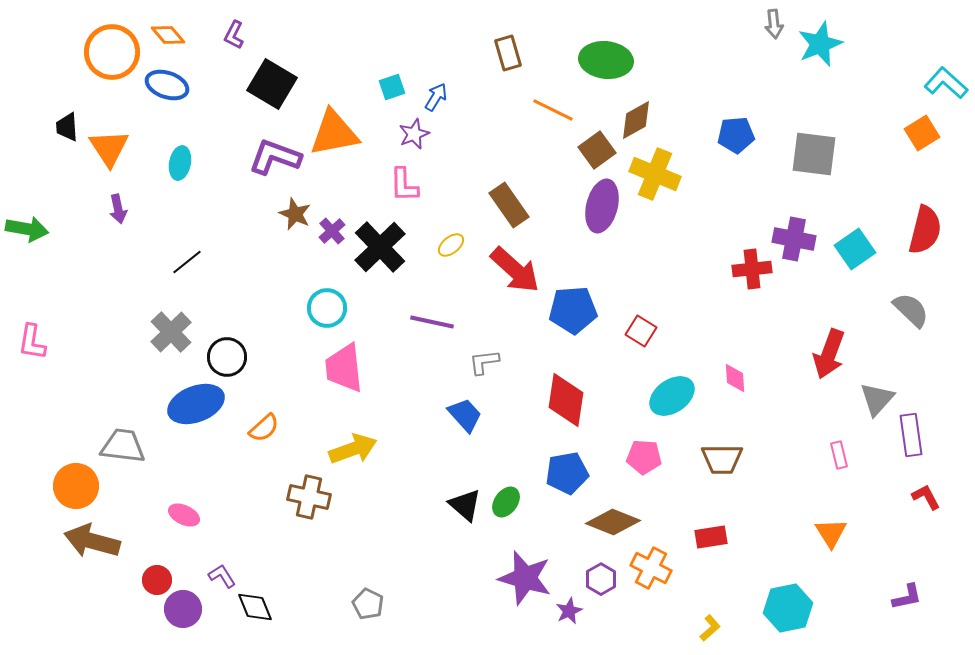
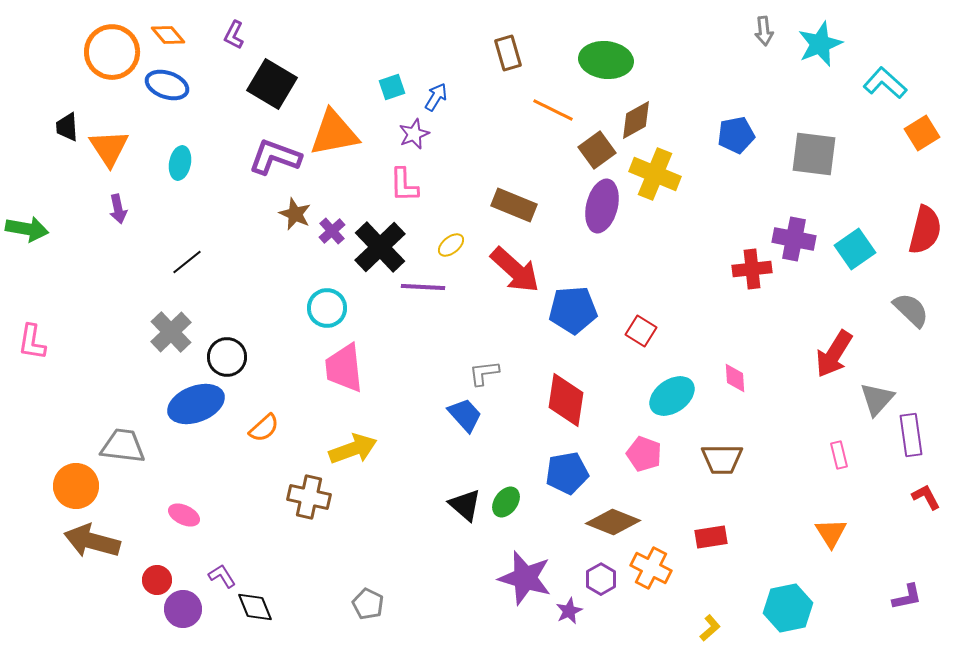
gray arrow at (774, 24): moved 10 px left, 7 px down
cyan L-shape at (946, 83): moved 61 px left
blue pentagon at (736, 135): rotated 6 degrees counterclockwise
brown rectangle at (509, 205): moved 5 px right; rotated 33 degrees counterclockwise
purple line at (432, 322): moved 9 px left, 35 px up; rotated 9 degrees counterclockwise
red arrow at (829, 354): moved 5 px right; rotated 12 degrees clockwise
gray L-shape at (484, 362): moved 11 px down
pink pentagon at (644, 457): moved 3 px up; rotated 16 degrees clockwise
